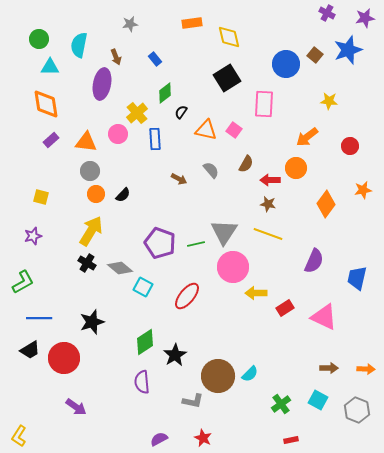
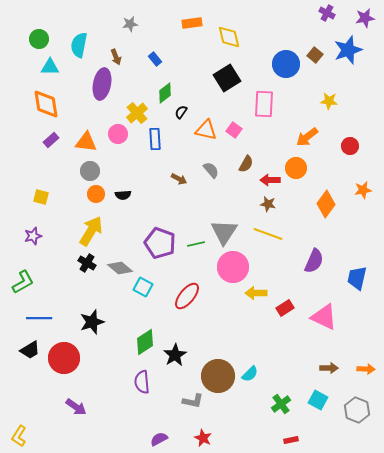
black semicircle at (123, 195): rotated 42 degrees clockwise
